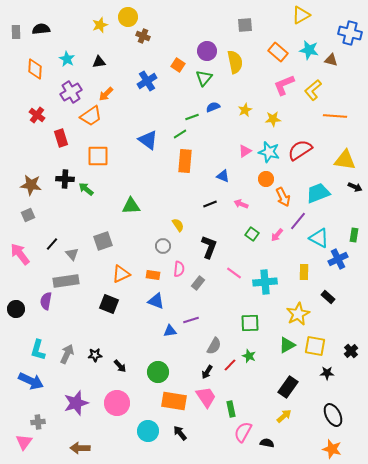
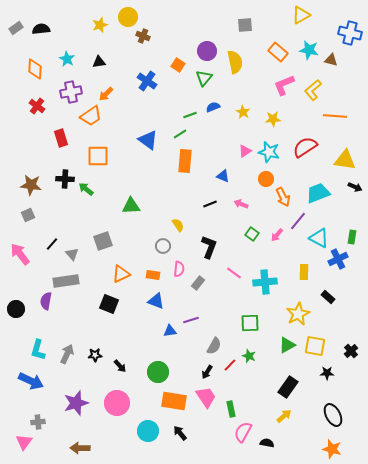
gray rectangle at (16, 32): moved 4 px up; rotated 56 degrees clockwise
blue cross at (147, 81): rotated 24 degrees counterclockwise
purple cross at (71, 92): rotated 20 degrees clockwise
yellow star at (245, 110): moved 2 px left, 2 px down; rotated 16 degrees counterclockwise
red cross at (37, 115): moved 9 px up
green line at (192, 117): moved 2 px left, 2 px up
red semicircle at (300, 150): moved 5 px right, 3 px up
green rectangle at (354, 235): moved 2 px left, 2 px down
